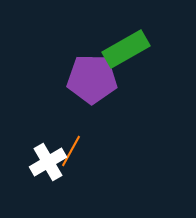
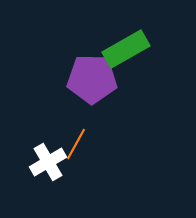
orange line: moved 5 px right, 7 px up
